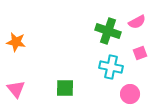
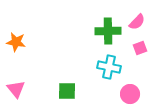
pink semicircle: rotated 18 degrees counterclockwise
green cross: rotated 20 degrees counterclockwise
pink square: moved 5 px up
cyan cross: moved 2 px left
green square: moved 2 px right, 3 px down
